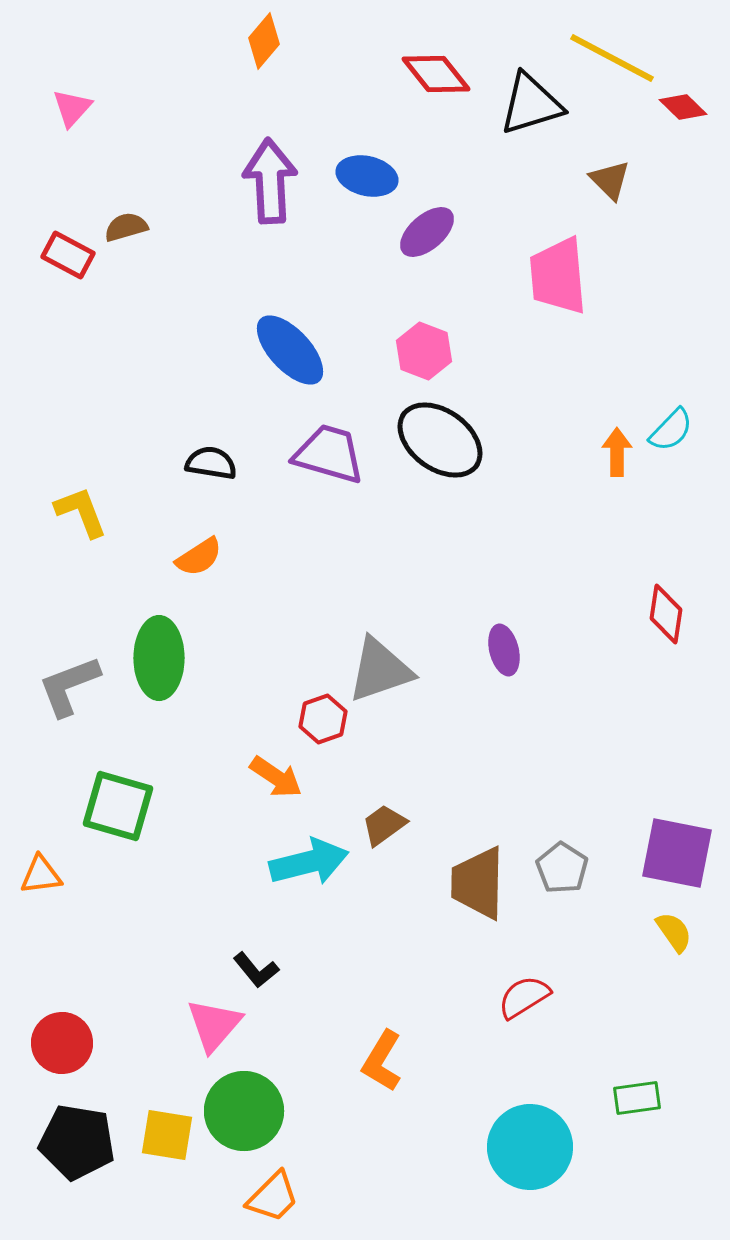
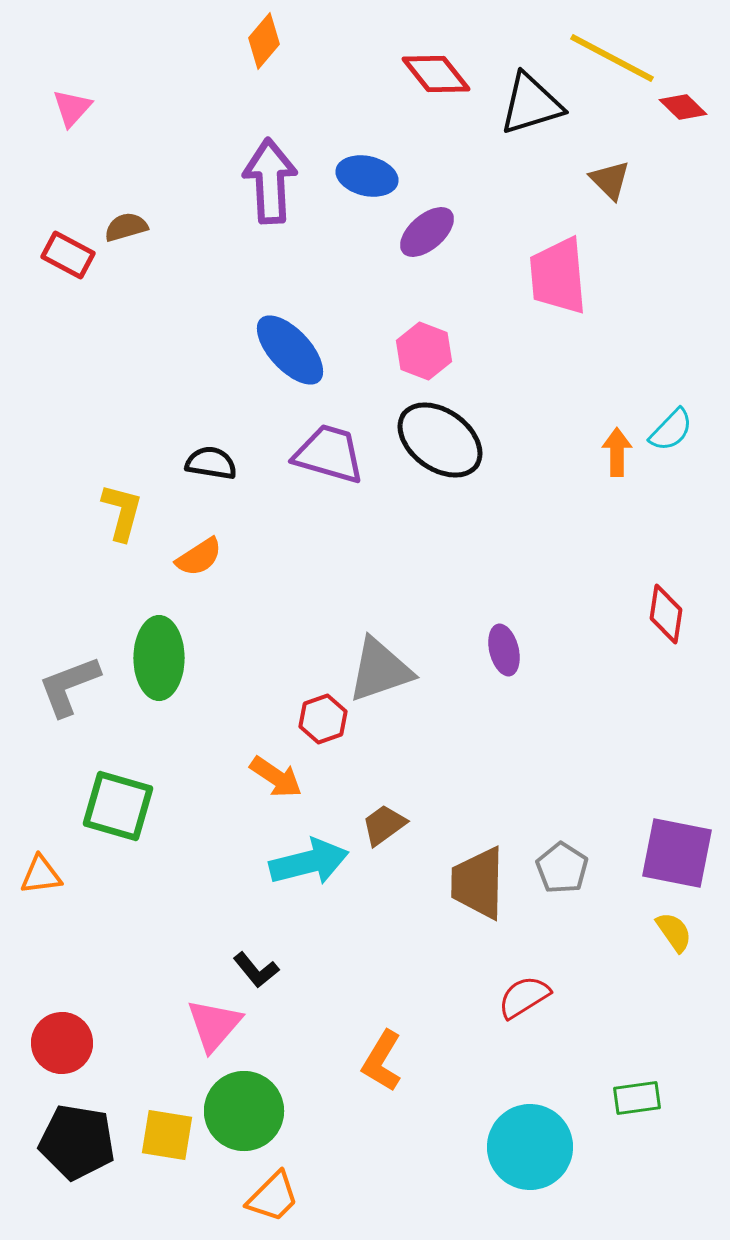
yellow L-shape at (81, 512): moved 41 px right; rotated 36 degrees clockwise
